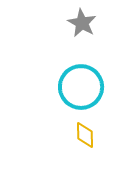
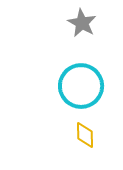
cyan circle: moved 1 px up
